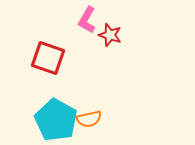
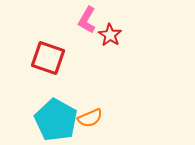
red star: rotated 15 degrees clockwise
orange semicircle: moved 1 px right, 1 px up; rotated 10 degrees counterclockwise
